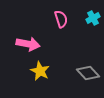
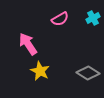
pink semicircle: moved 1 px left; rotated 78 degrees clockwise
pink arrow: rotated 135 degrees counterclockwise
gray diamond: rotated 15 degrees counterclockwise
